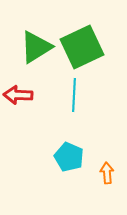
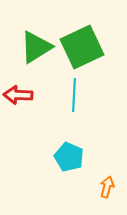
orange arrow: moved 14 px down; rotated 20 degrees clockwise
